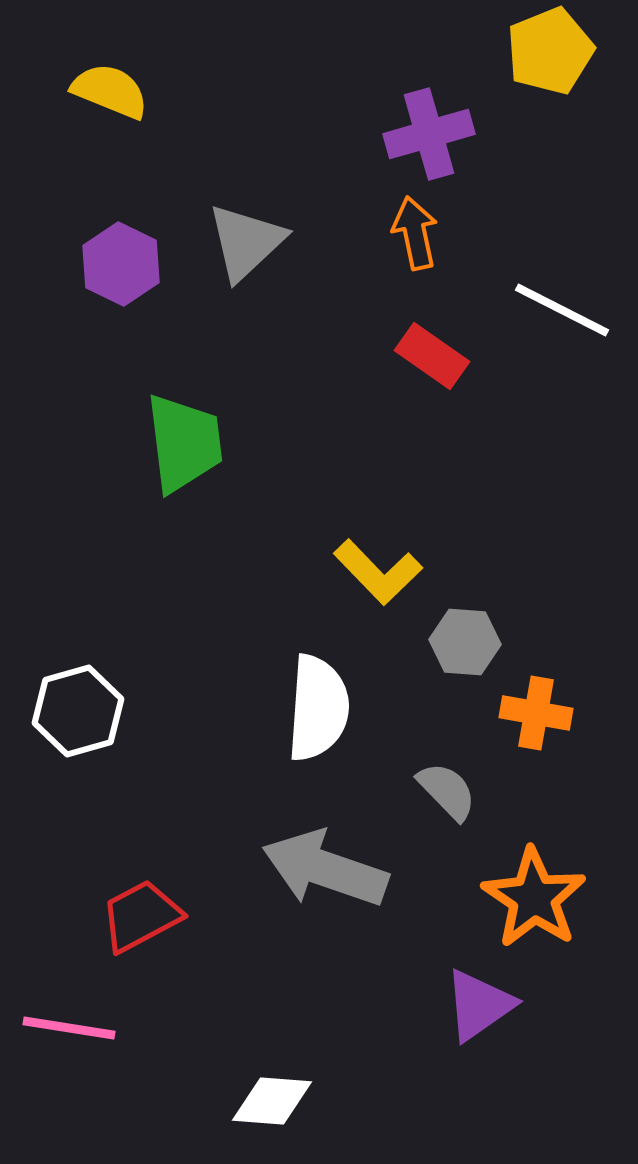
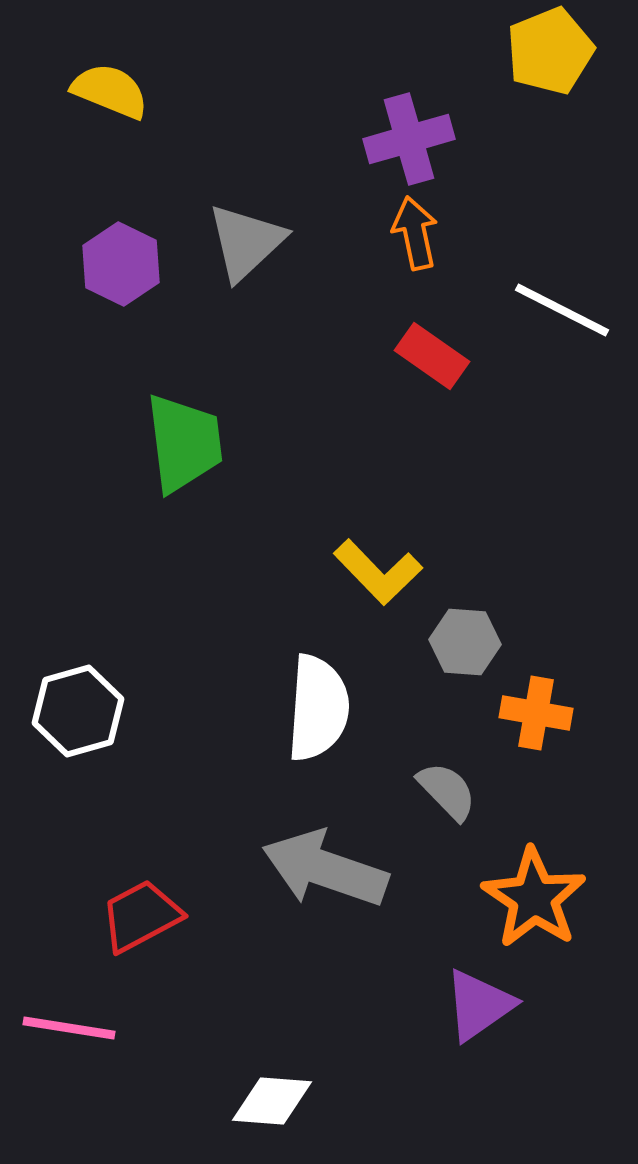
purple cross: moved 20 px left, 5 px down
